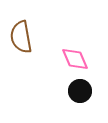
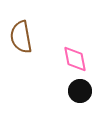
pink diamond: rotated 12 degrees clockwise
